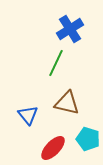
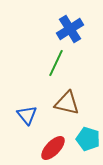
blue triangle: moved 1 px left
